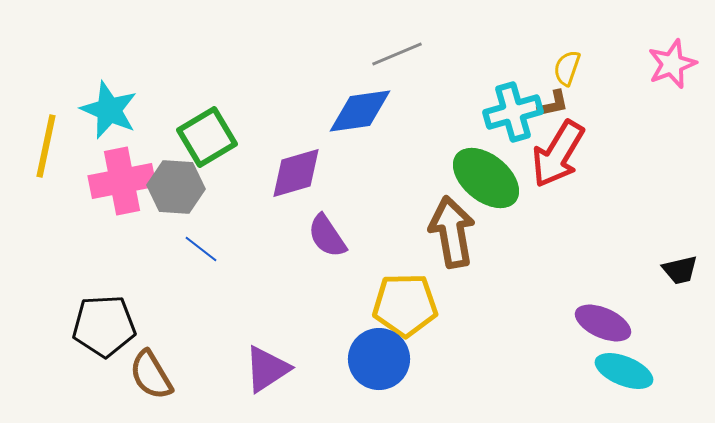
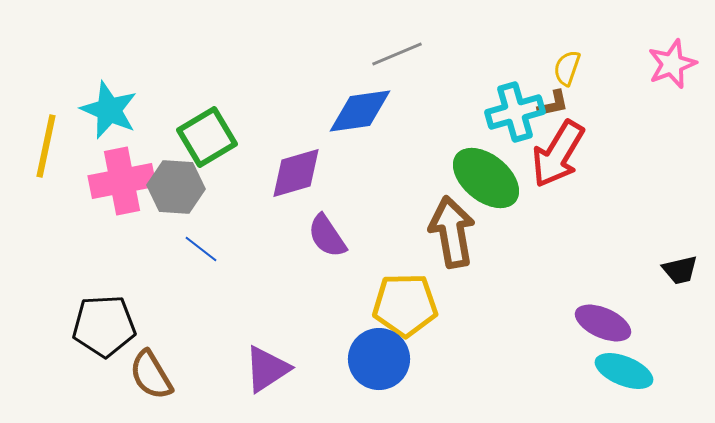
cyan cross: moved 2 px right
